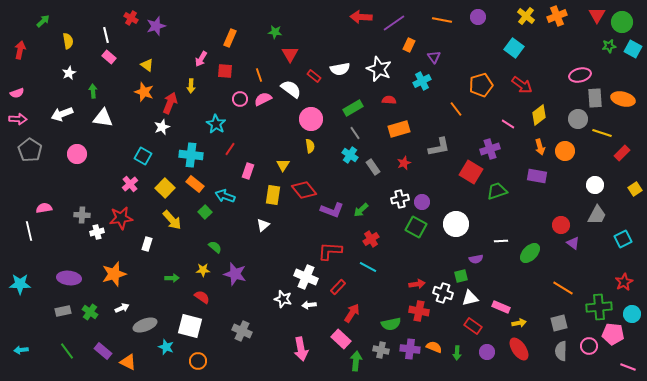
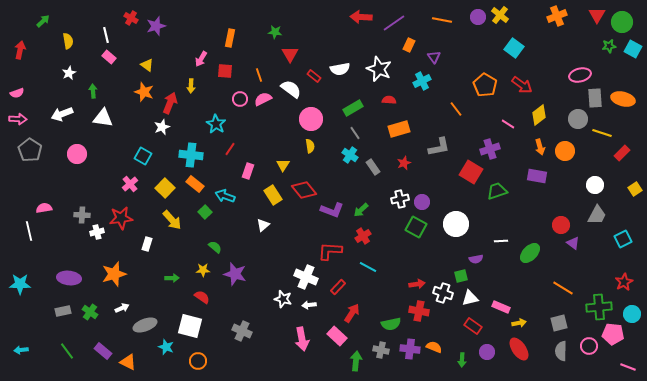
yellow cross at (526, 16): moved 26 px left, 1 px up
orange rectangle at (230, 38): rotated 12 degrees counterclockwise
orange pentagon at (481, 85): moved 4 px right; rotated 25 degrees counterclockwise
yellow rectangle at (273, 195): rotated 42 degrees counterclockwise
red cross at (371, 239): moved 8 px left, 3 px up
pink rectangle at (341, 339): moved 4 px left, 3 px up
pink arrow at (301, 349): moved 1 px right, 10 px up
green arrow at (457, 353): moved 5 px right, 7 px down
